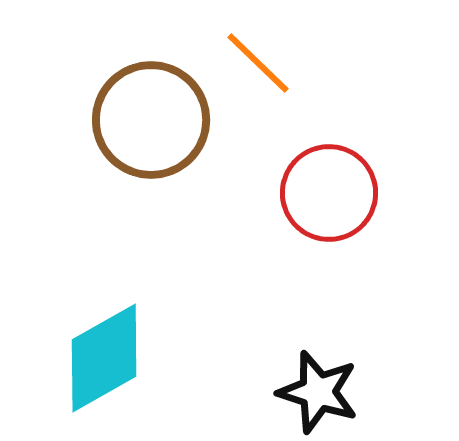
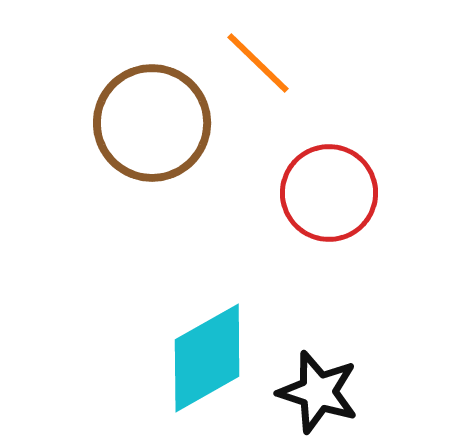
brown circle: moved 1 px right, 3 px down
cyan diamond: moved 103 px right
